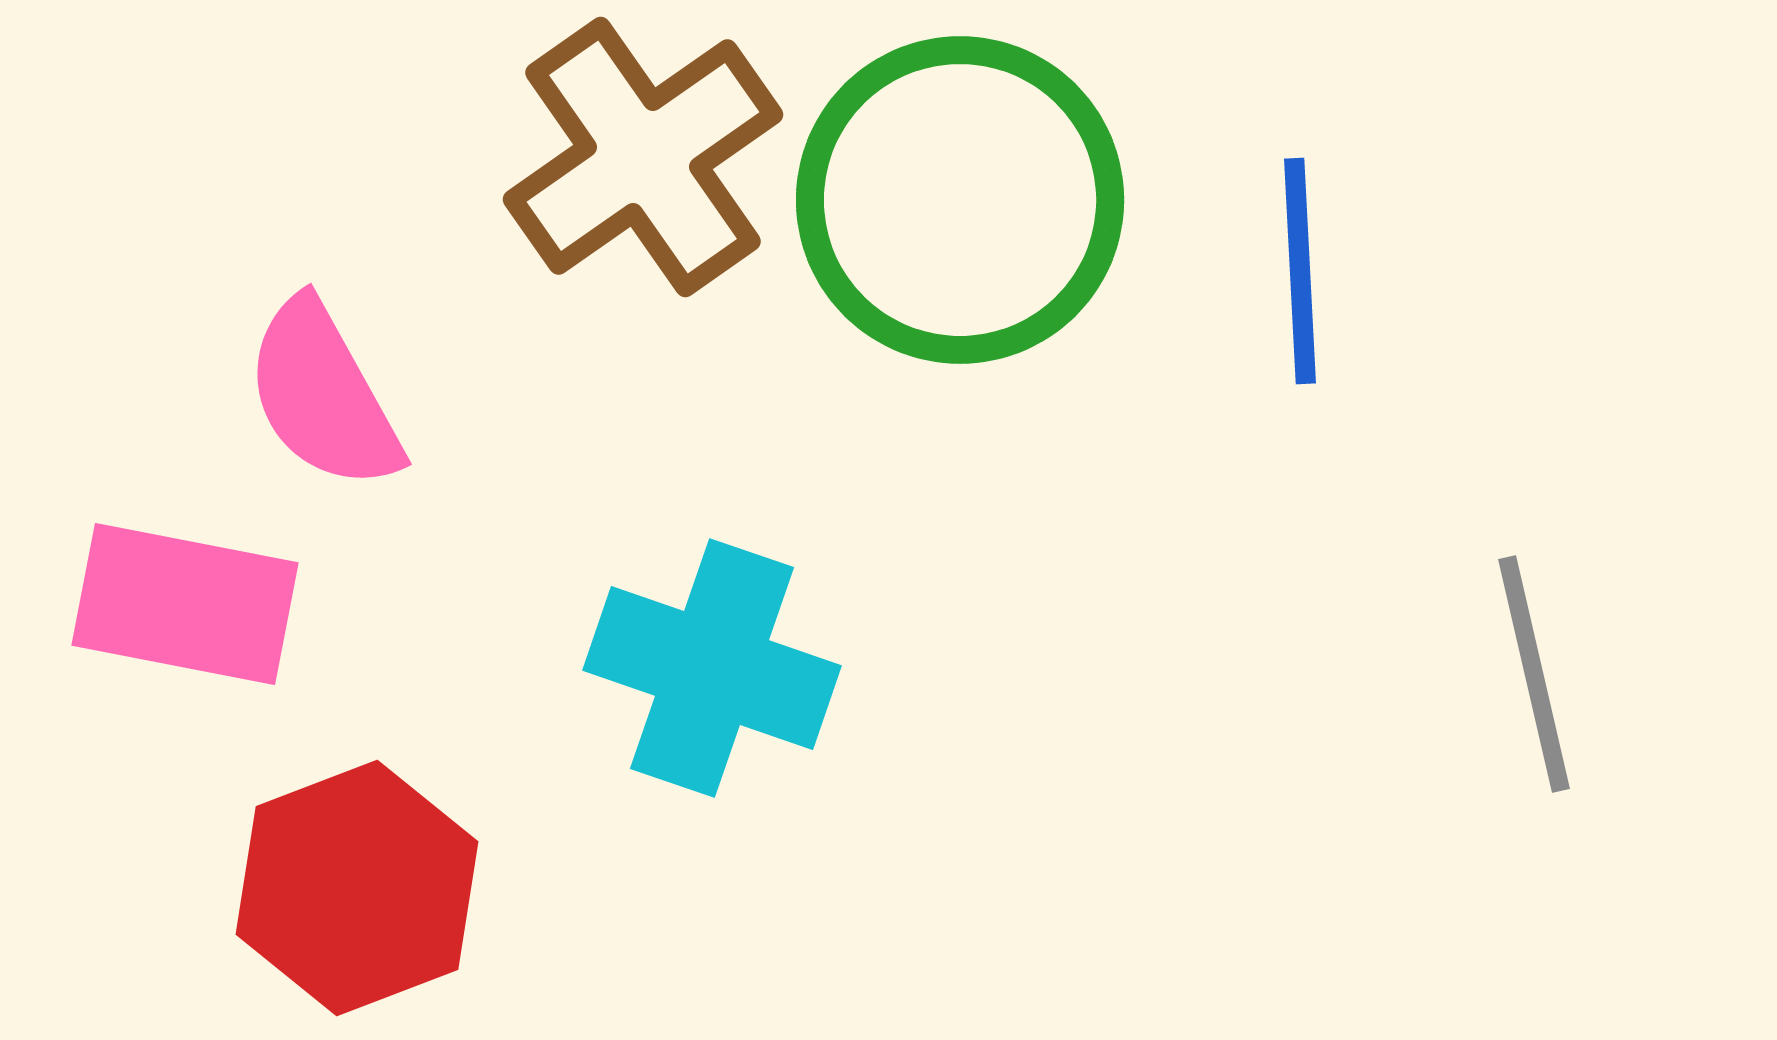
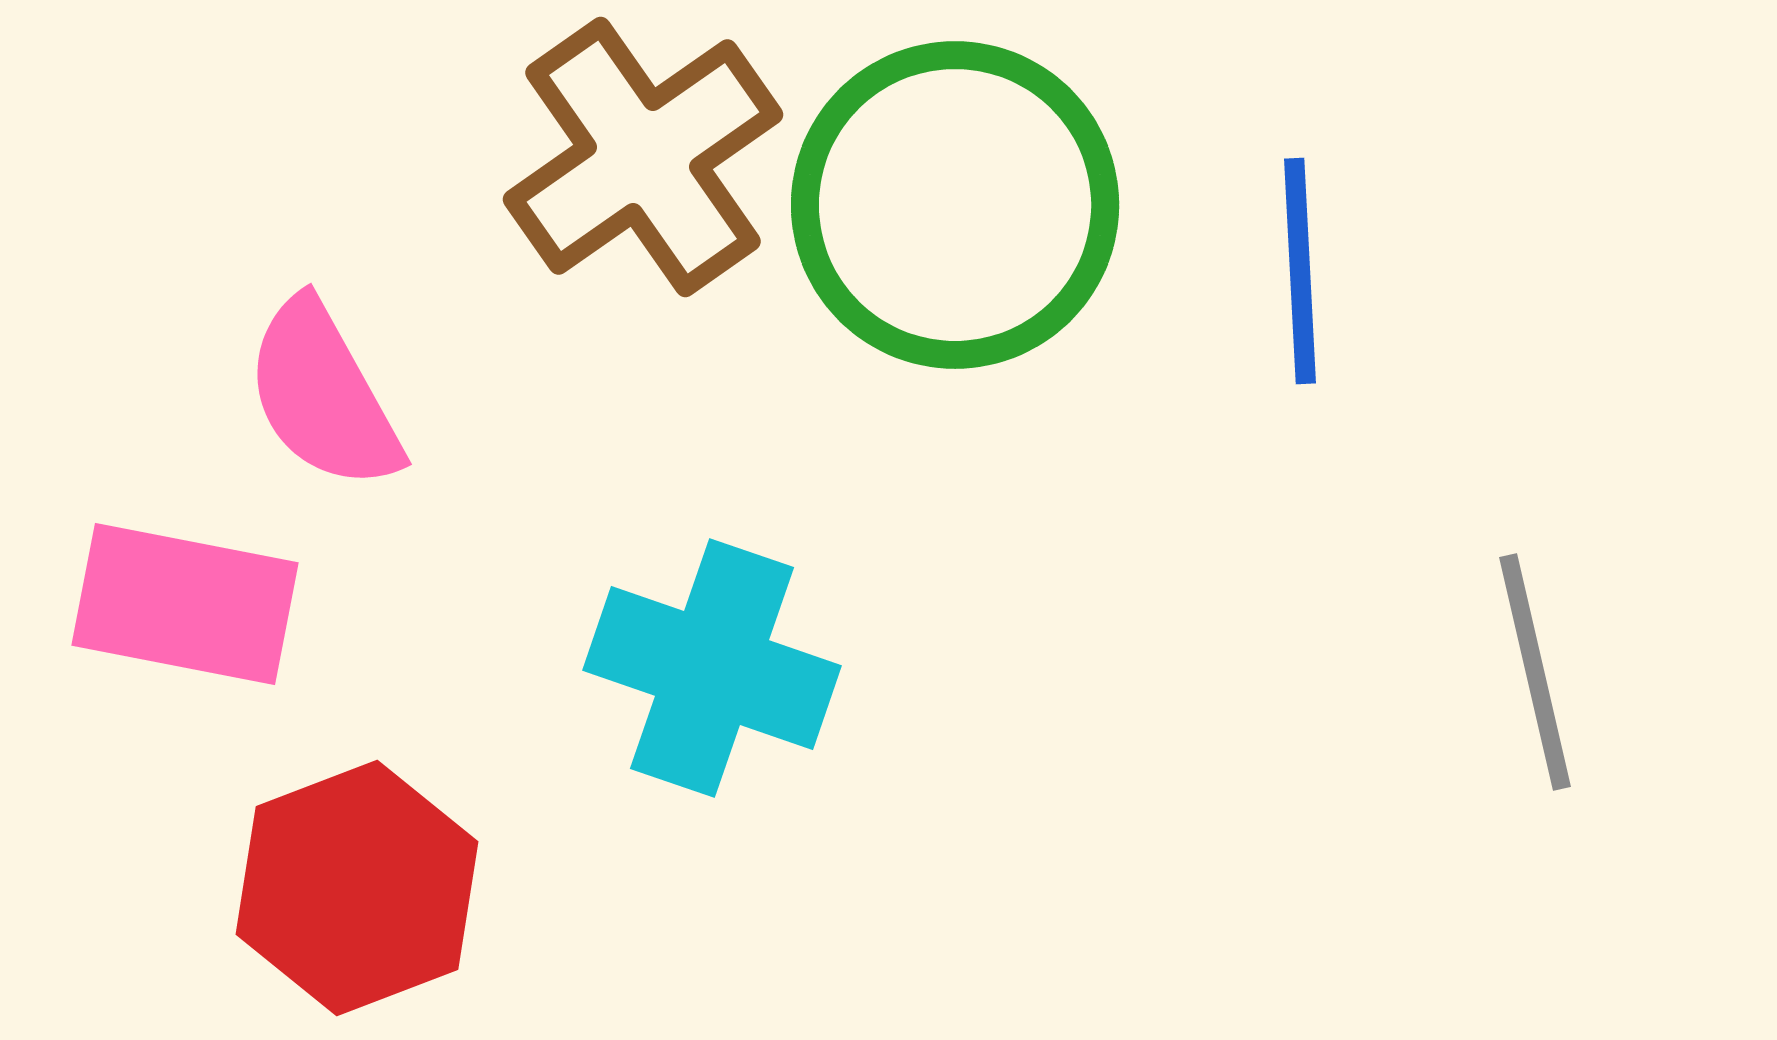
green circle: moved 5 px left, 5 px down
gray line: moved 1 px right, 2 px up
